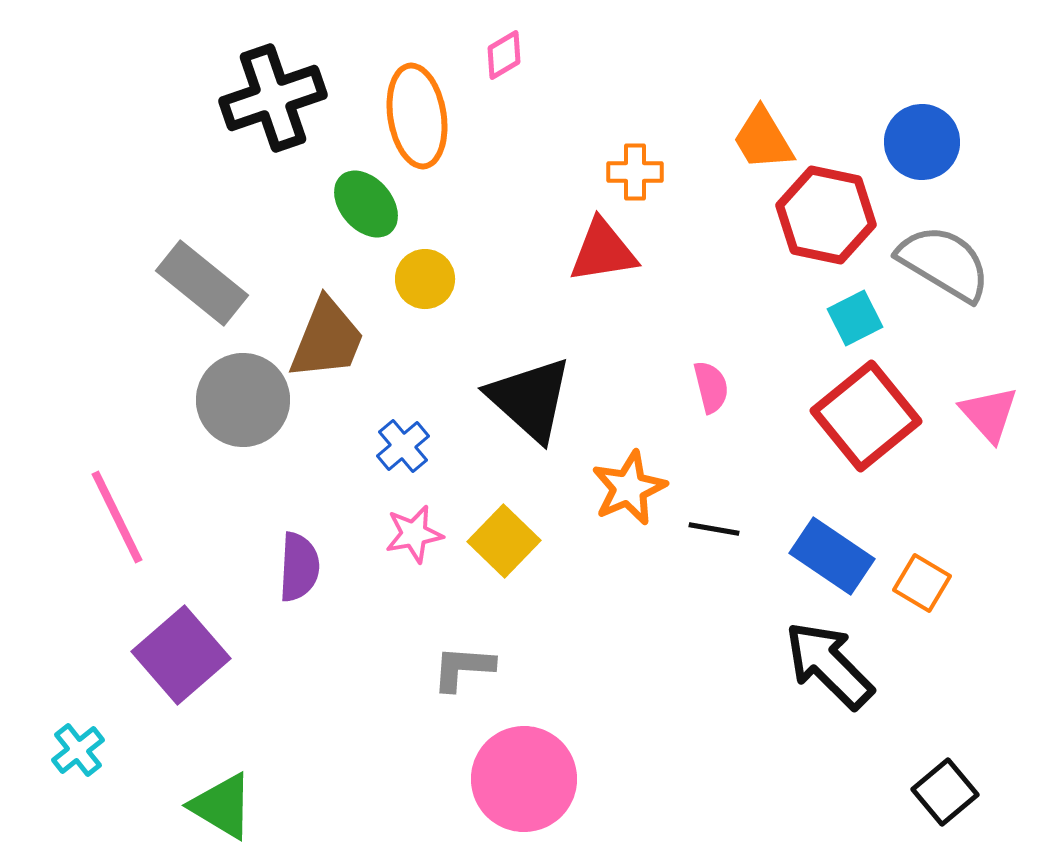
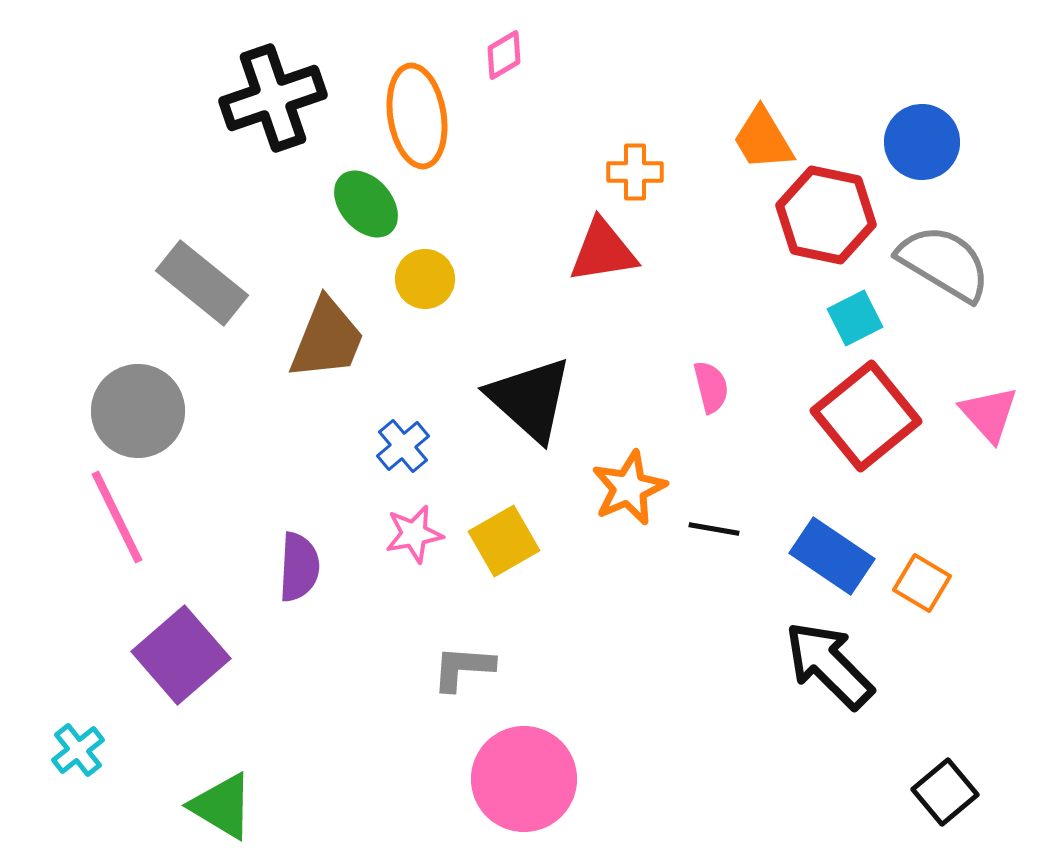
gray circle: moved 105 px left, 11 px down
yellow square: rotated 16 degrees clockwise
